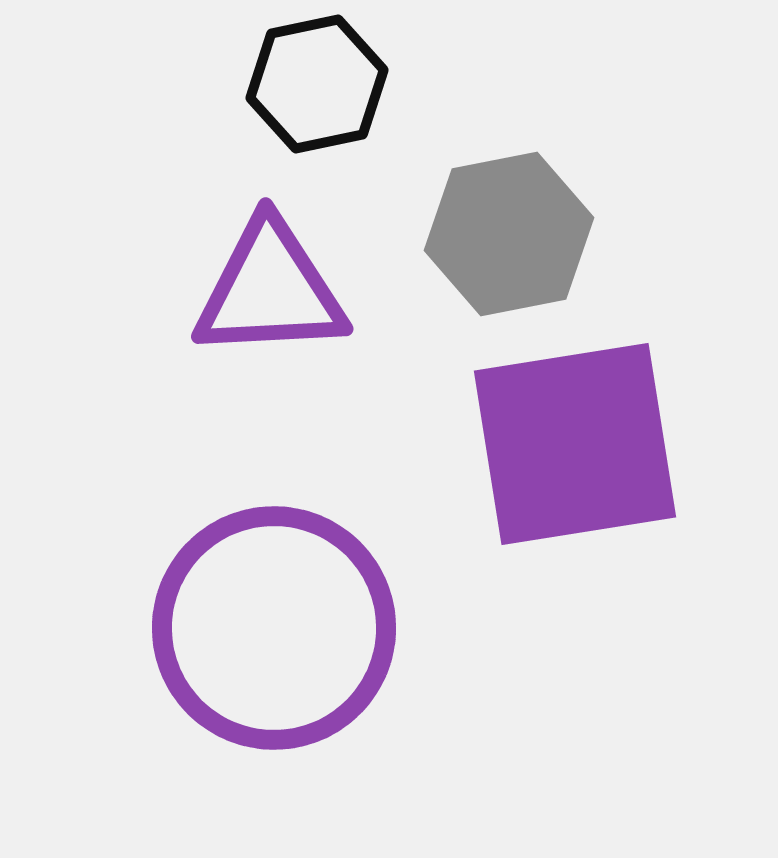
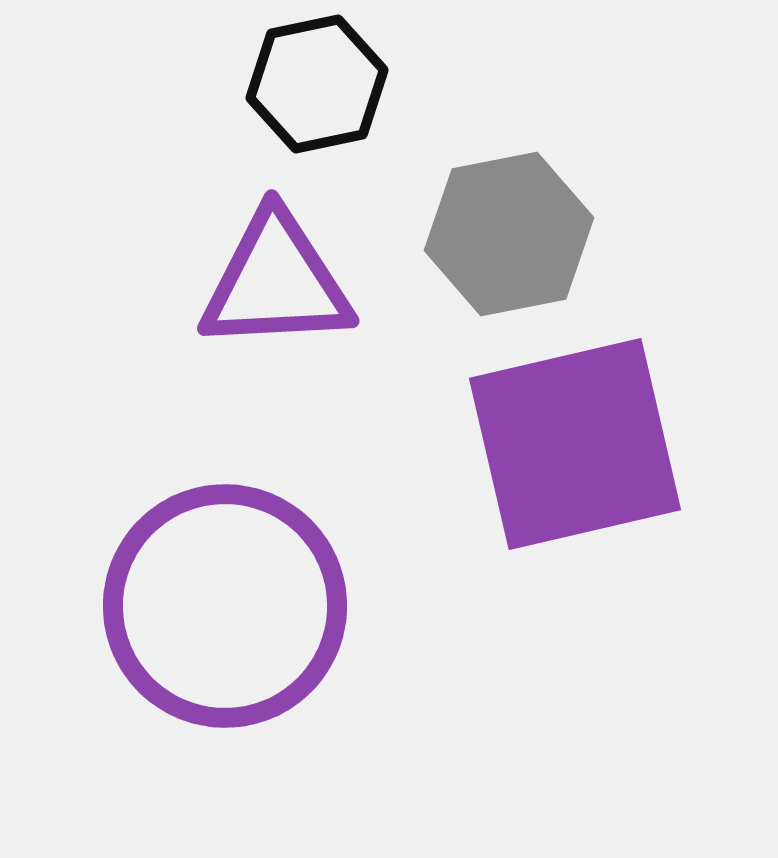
purple triangle: moved 6 px right, 8 px up
purple square: rotated 4 degrees counterclockwise
purple circle: moved 49 px left, 22 px up
